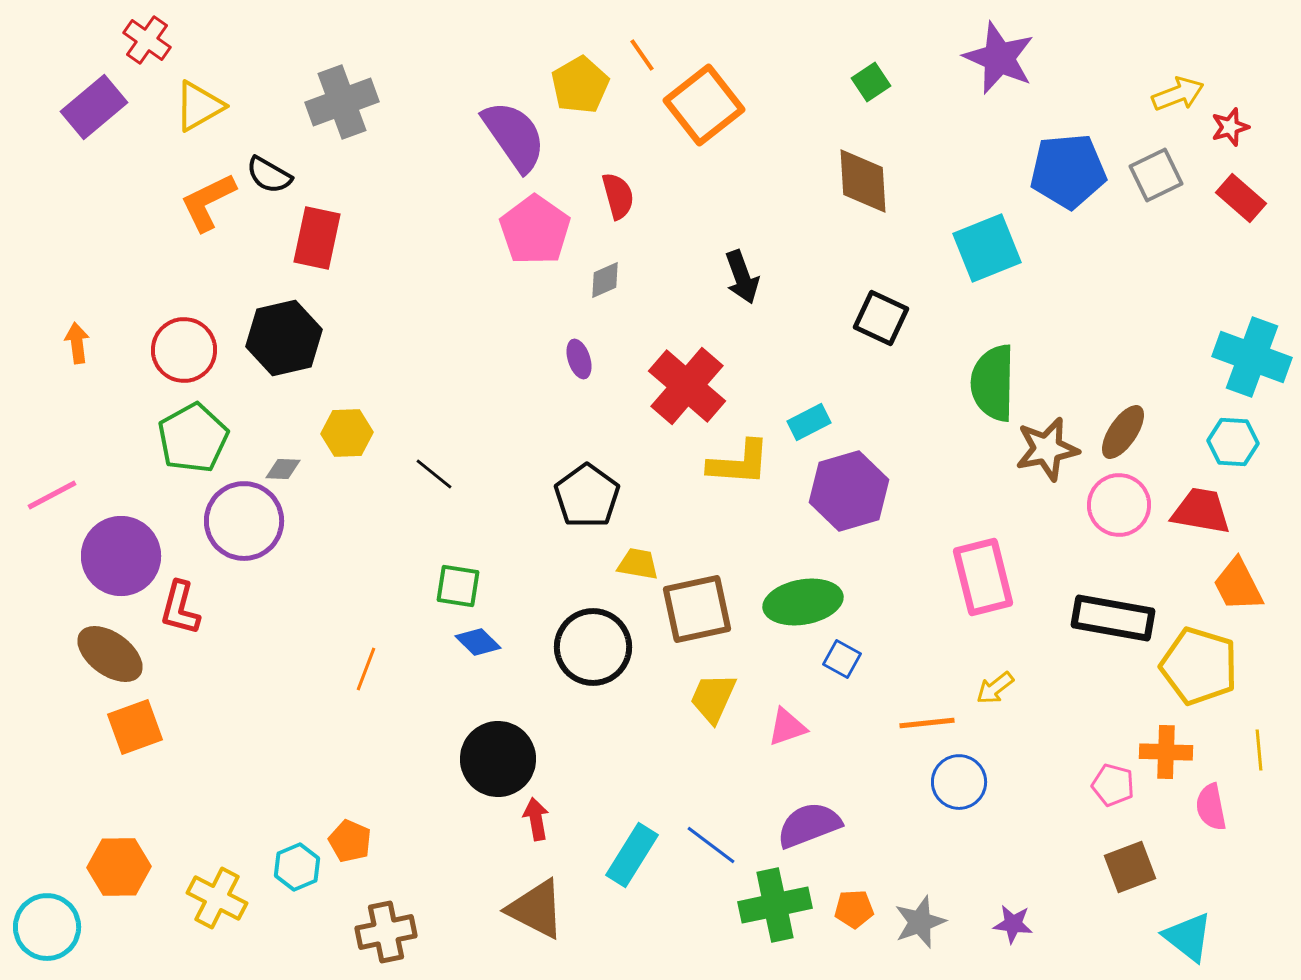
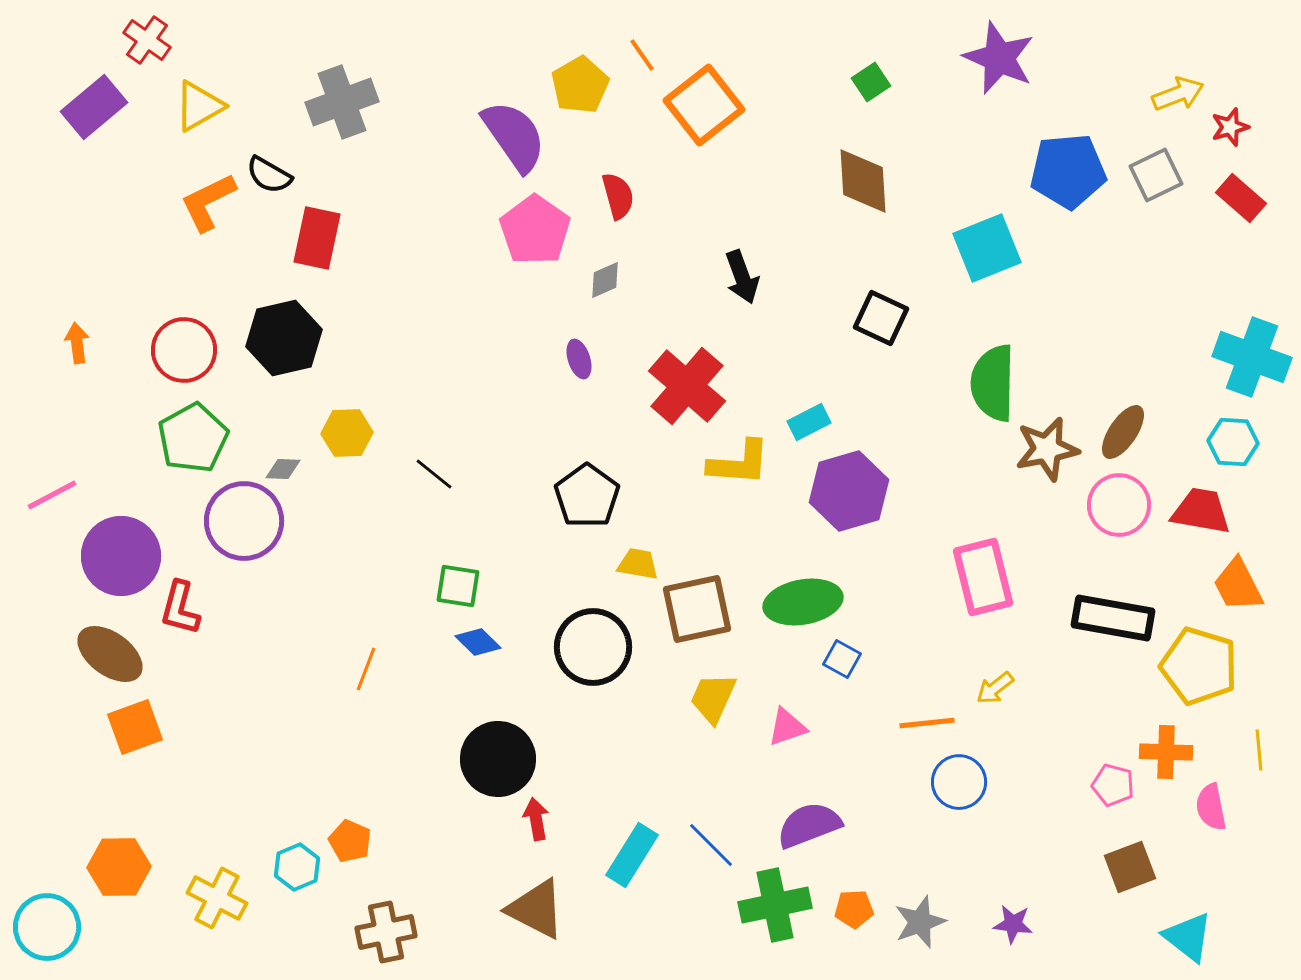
blue line at (711, 845): rotated 8 degrees clockwise
